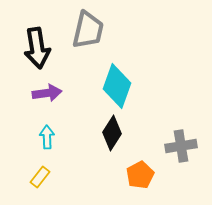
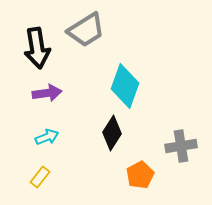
gray trapezoid: moved 2 px left; rotated 45 degrees clockwise
cyan diamond: moved 8 px right
cyan arrow: rotated 70 degrees clockwise
